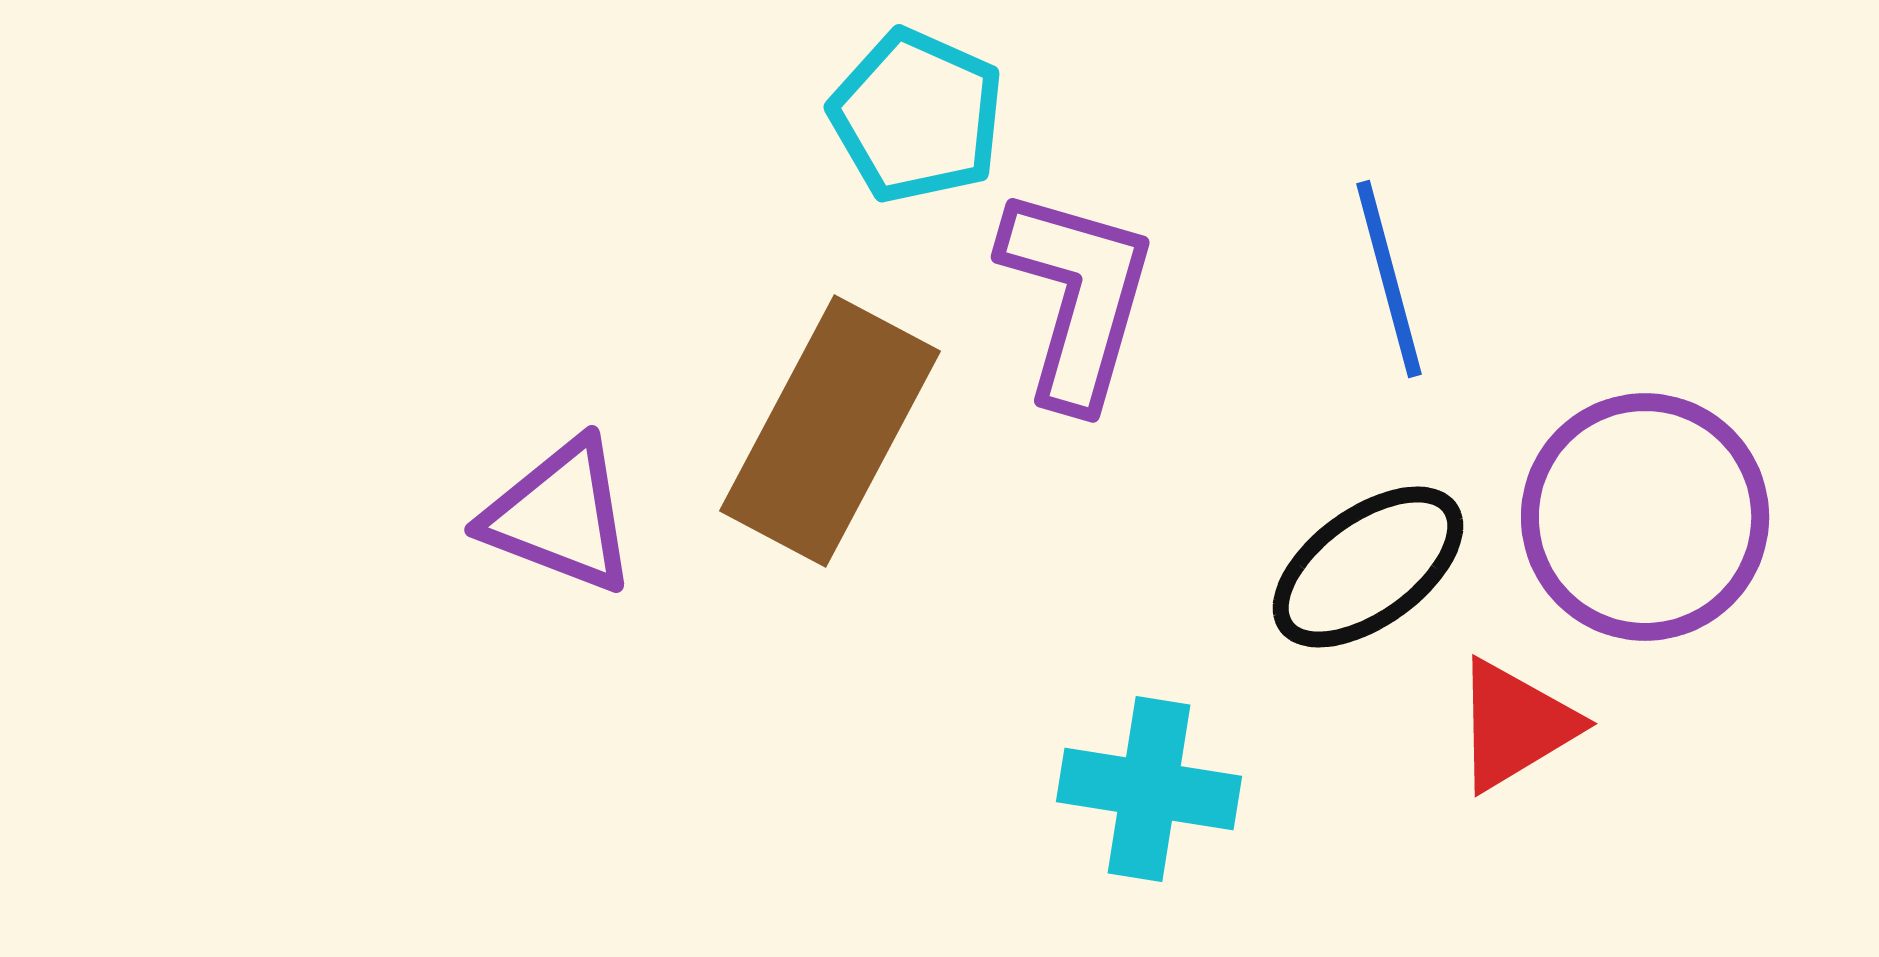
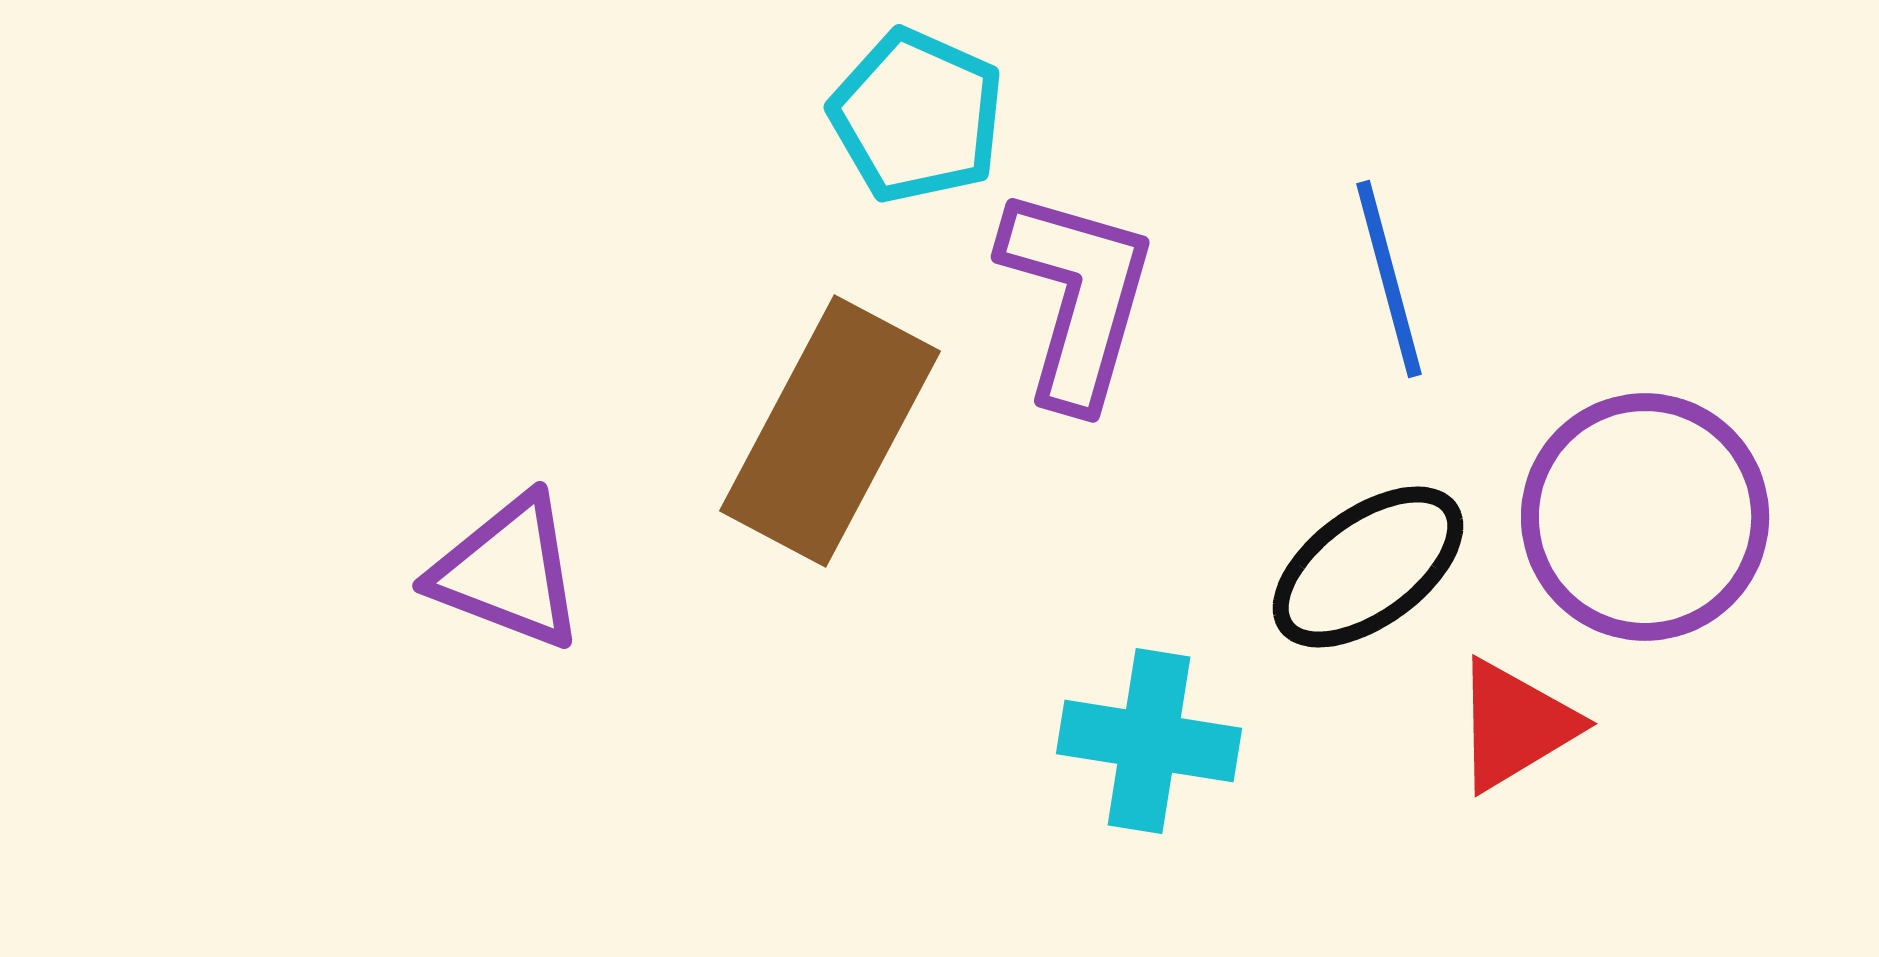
purple triangle: moved 52 px left, 56 px down
cyan cross: moved 48 px up
